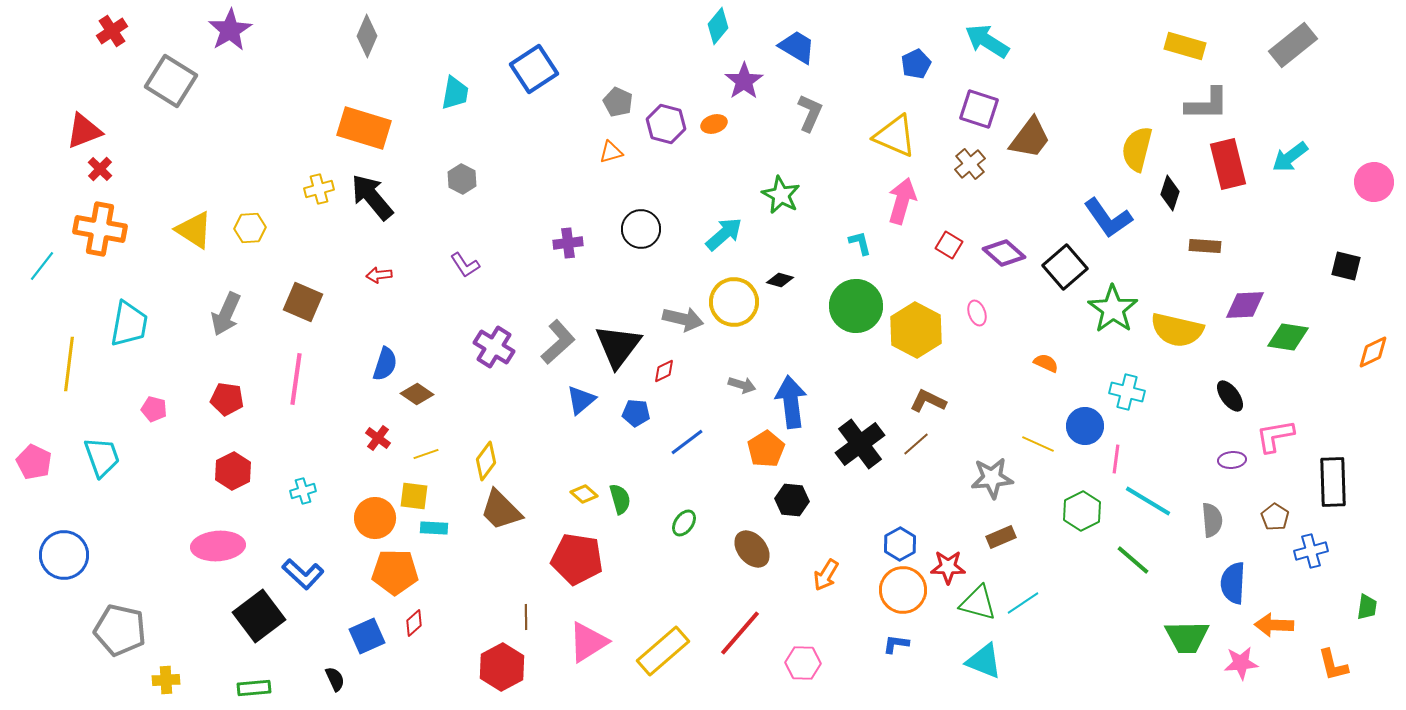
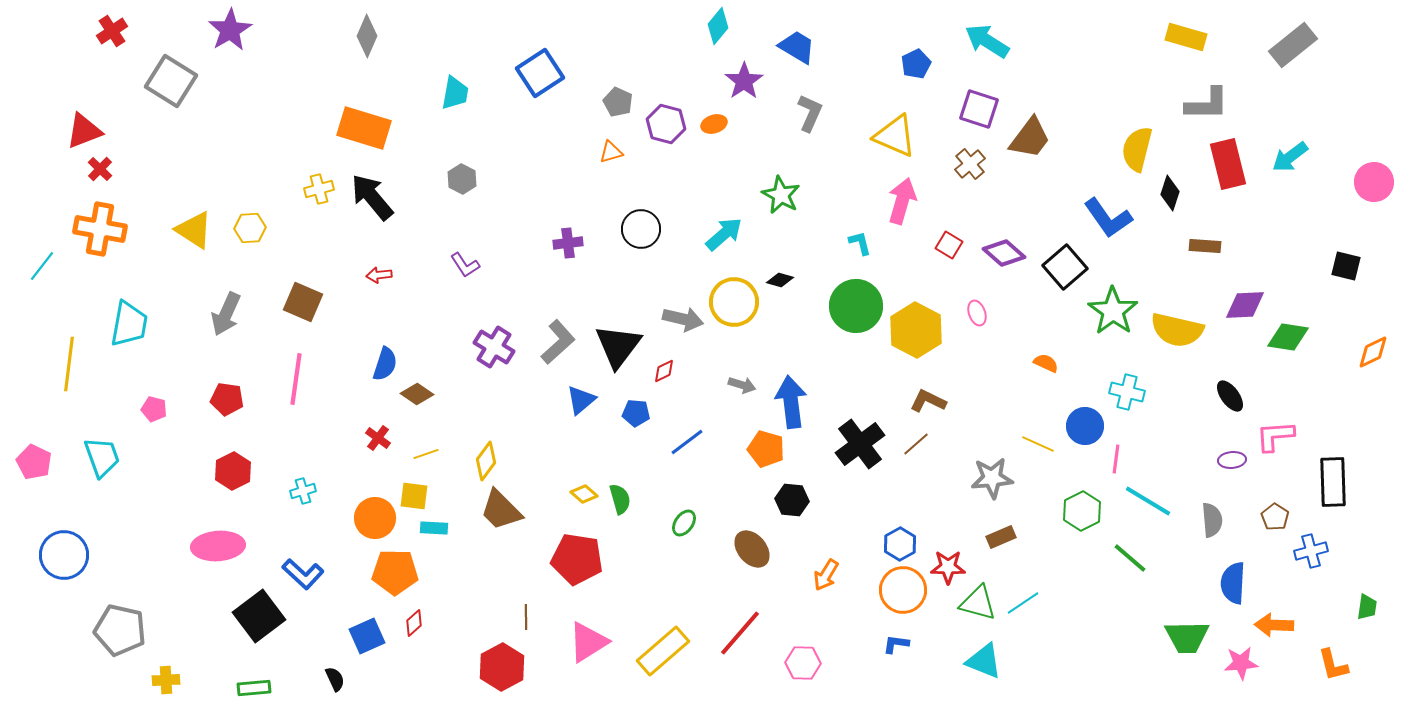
yellow rectangle at (1185, 46): moved 1 px right, 9 px up
blue square at (534, 69): moved 6 px right, 4 px down
green star at (1113, 309): moved 2 px down
pink L-shape at (1275, 436): rotated 6 degrees clockwise
orange pentagon at (766, 449): rotated 24 degrees counterclockwise
green line at (1133, 560): moved 3 px left, 2 px up
